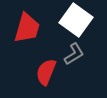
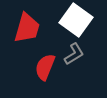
red semicircle: moved 1 px left, 5 px up
